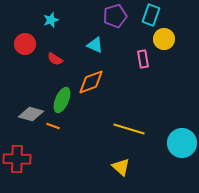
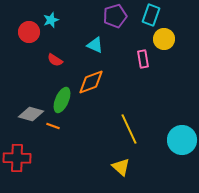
red circle: moved 4 px right, 12 px up
red semicircle: moved 1 px down
yellow line: rotated 48 degrees clockwise
cyan circle: moved 3 px up
red cross: moved 1 px up
